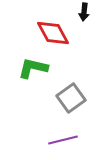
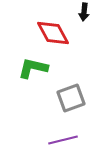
gray square: rotated 16 degrees clockwise
